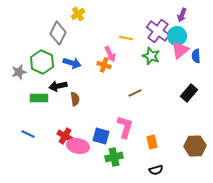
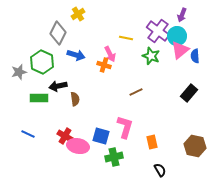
blue semicircle: moved 1 px left
blue arrow: moved 4 px right, 8 px up
brown line: moved 1 px right, 1 px up
brown hexagon: rotated 15 degrees clockwise
black semicircle: moved 4 px right; rotated 104 degrees counterclockwise
